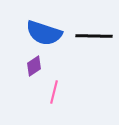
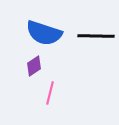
black line: moved 2 px right
pink line: moved 4 px left, 1 px down
